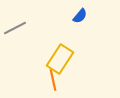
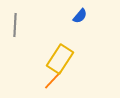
gray line: moved 3 px up; rotated 60 degrees counterclockwise
orange line: rotated 55 degrees clockwise
